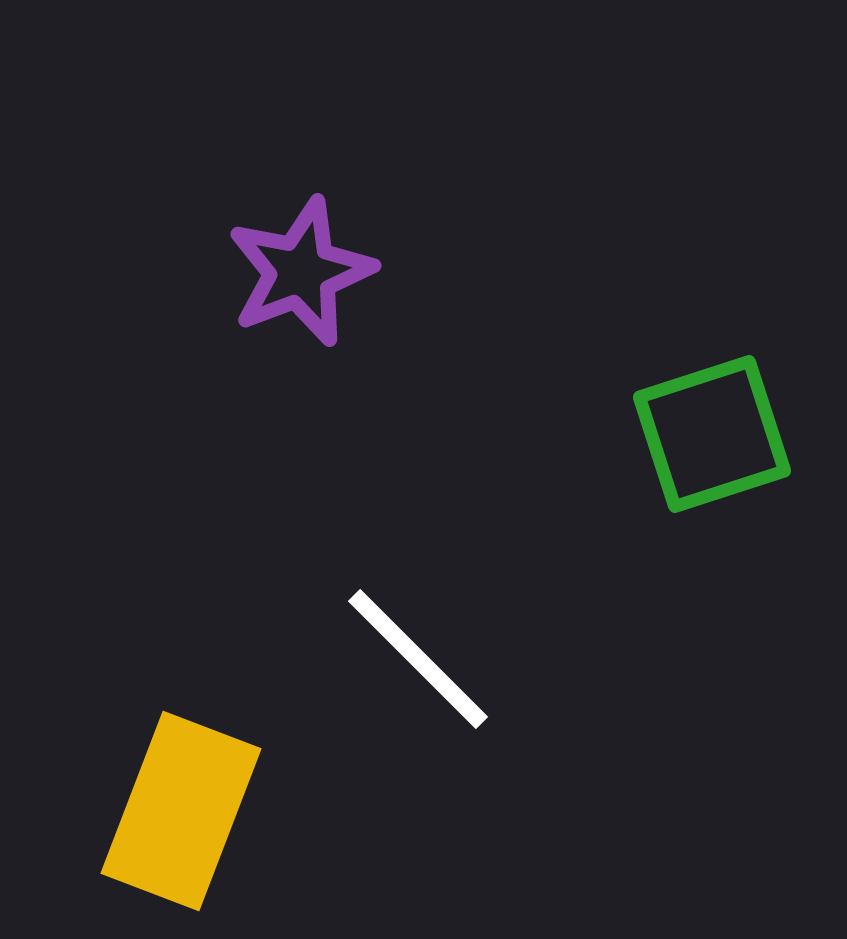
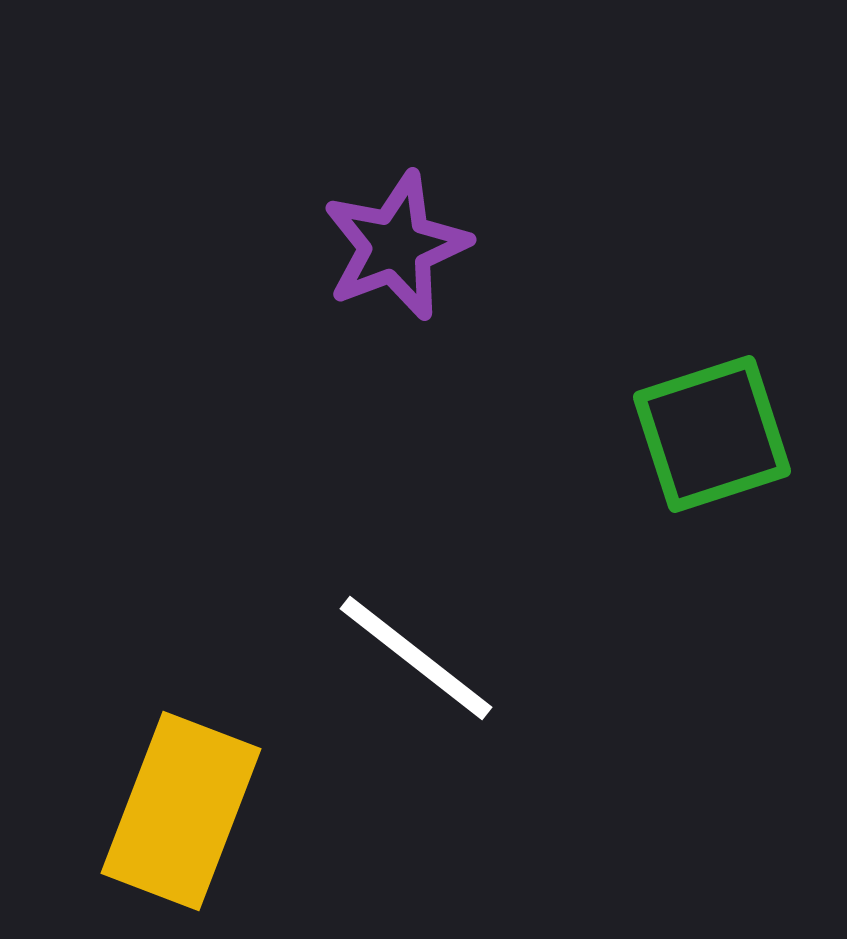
purple star: moved 95 px right, 26 px up
white line: moved 2 px left, 1 px up; rotated 7 degrees counterclockwise
